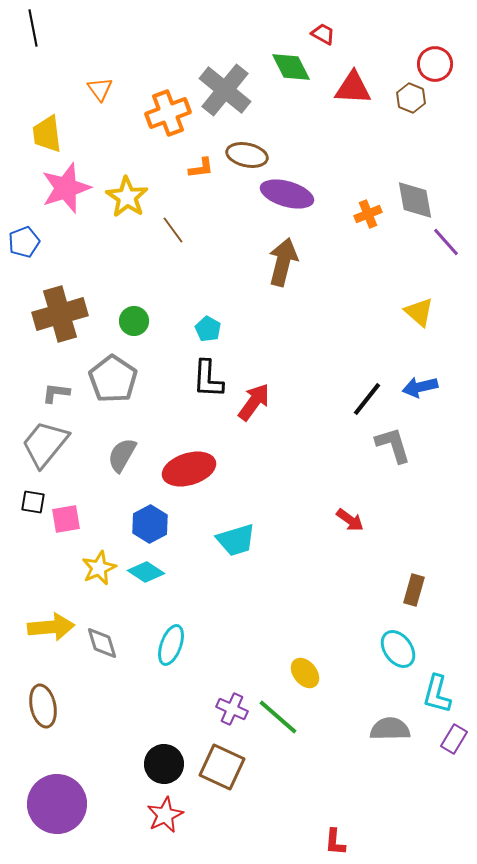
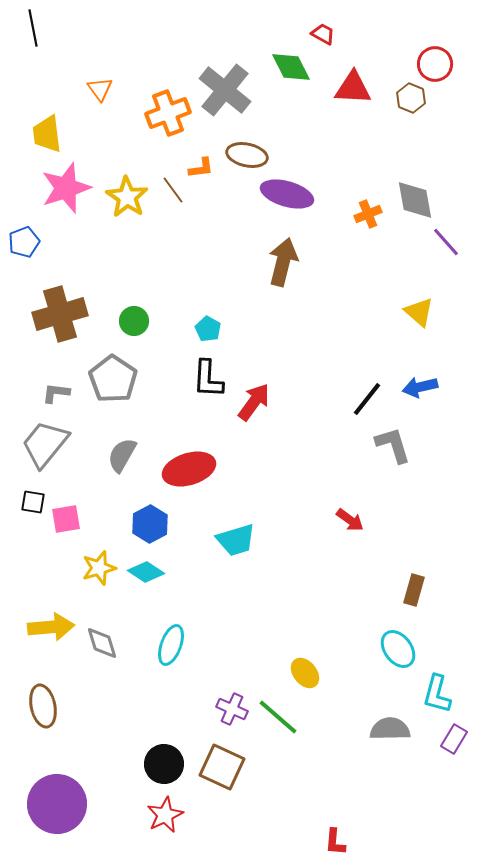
brown line at (173, 230): moved 40 px up
yellow star at (99, 568): rotated 8 degrees clockwise
